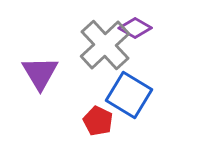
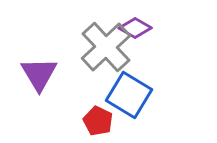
gray cross: moved 1 px right, 2 px down
purple triangle: moved 1 px left, 1 px down
